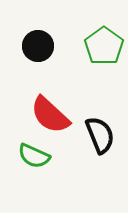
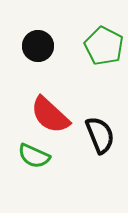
green pentagon: rotated 9 degrees counterclockwise
